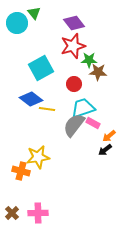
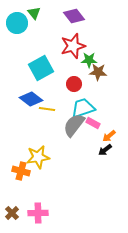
purple diamond: moved 7 px up
